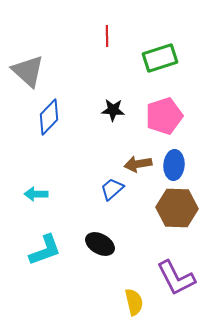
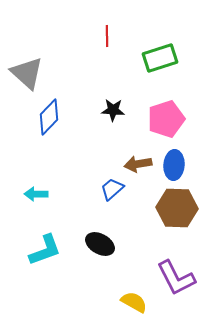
gray triangle: moved 1 px left, 2 px down
pink pentagon: moved 2 px right, 3 px down
yellow semicircle: rotated 48 degrees counterclockwise
